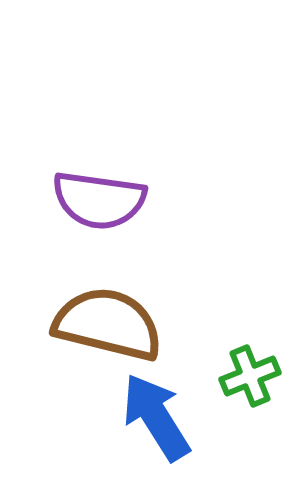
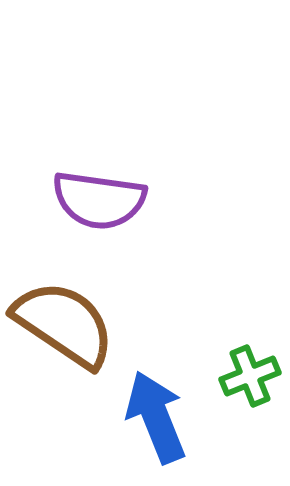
brown semicircle: moved 44 px left; rotated 20 degrees clockwise
blue arrow: rotated 10 degrees clockwise
